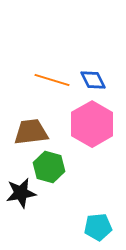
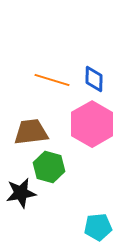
blue diamond: moved 1 px right, 1 px up; rotated 28 degrees clockwise
